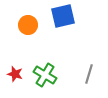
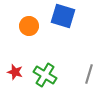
blue square: rotated 30 degrees clockwise
orange circle: moved 1 px right, 1 px down
red star: moved 2 px up
